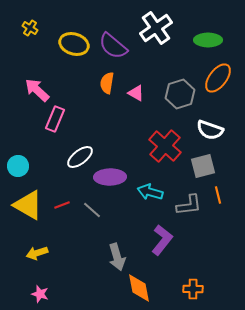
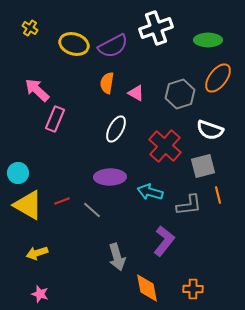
white cross: rotated 16 degrees clockwise
purple semicircle: rotated 68 degrees counterclockwise
white ellipse: moved 36 px right, 28 px up; rotated 24 degrees counterclockwise
cyan circle: moved 7 px down
red line: moved 4 px up
purple L-shape: moved 2 px right, 1 px down
orange diamond: moved 8 px right
